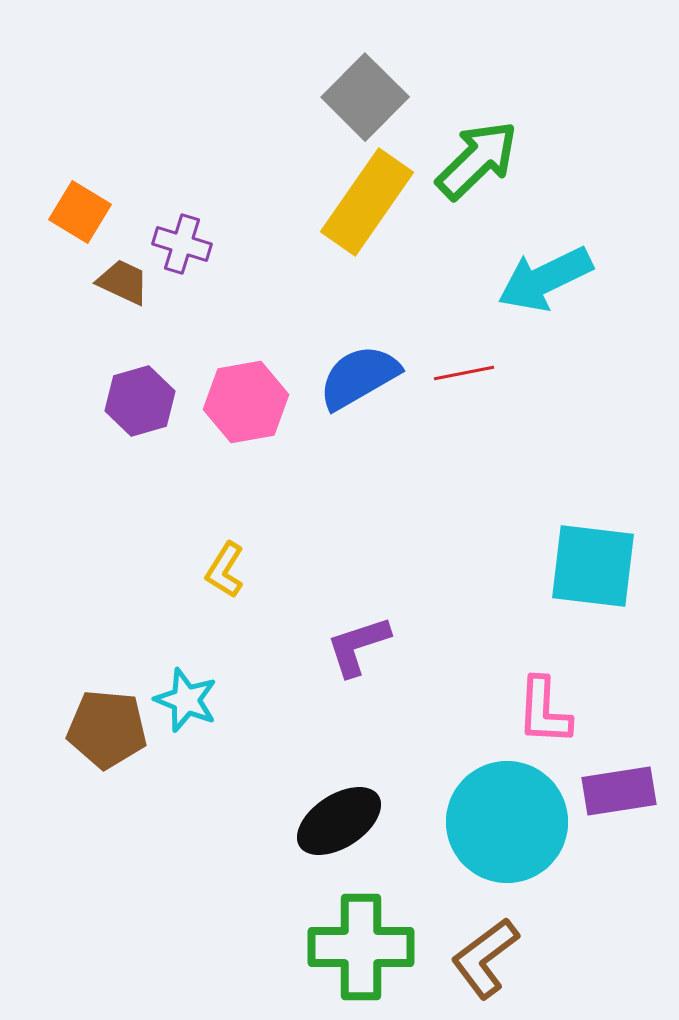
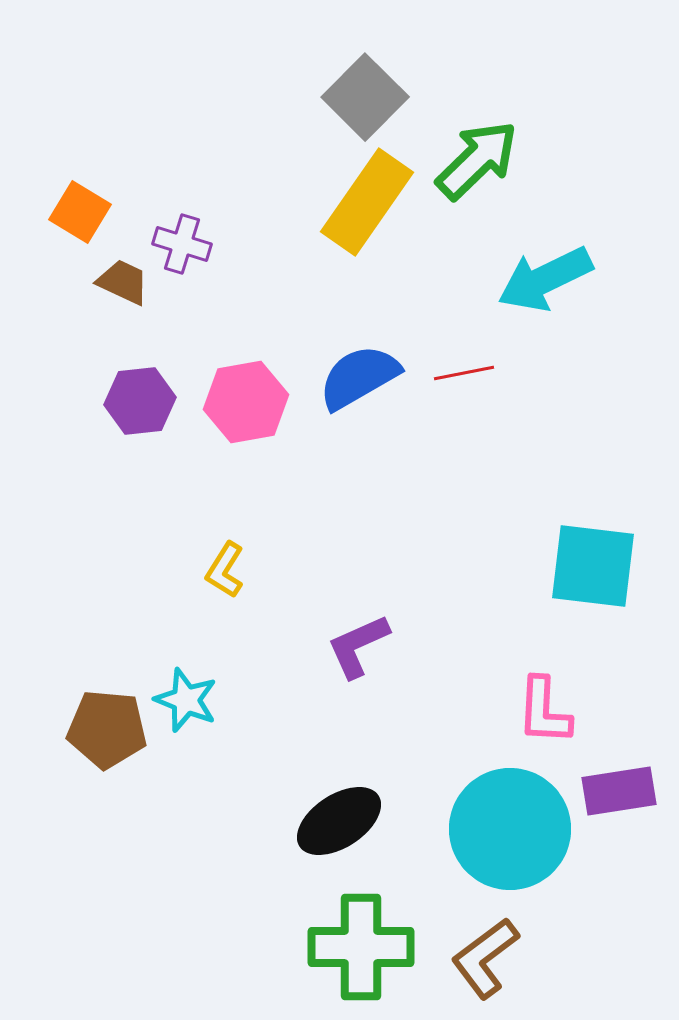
purple hexagon: rotated 10 degrees clockwise
purple L-shape: rotated 6 degrees counterclockwise
cyan circle: moved 3 px right, 7 px down
